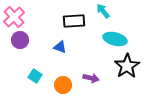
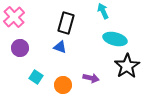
cyan arrow: rotated 14 degrees clockwise
black rectangle: moved 8 px left, 2 px down; rotated 70 degrees counterclockwise
purple circle: moved 8 px down
cyan square: moved 1 px right, 1 px down
